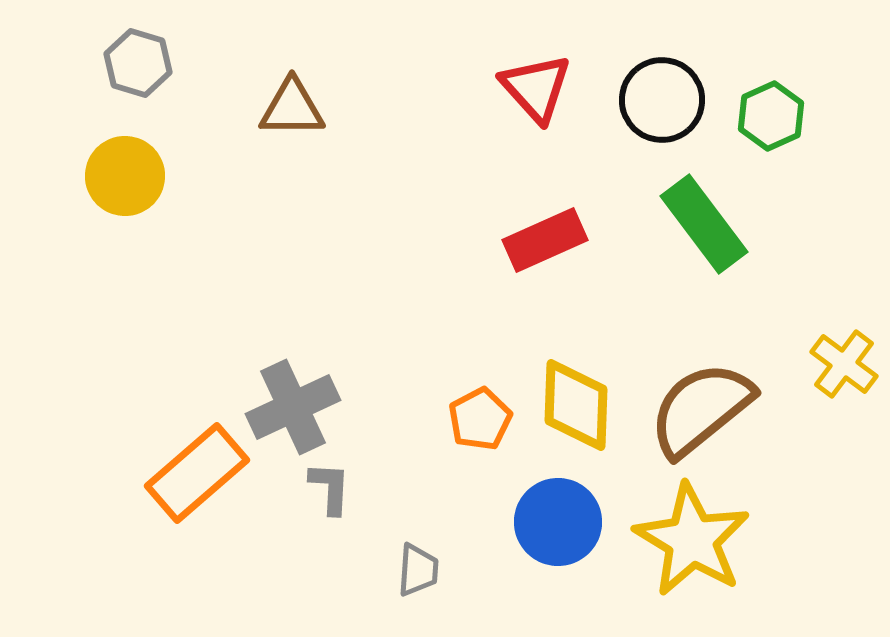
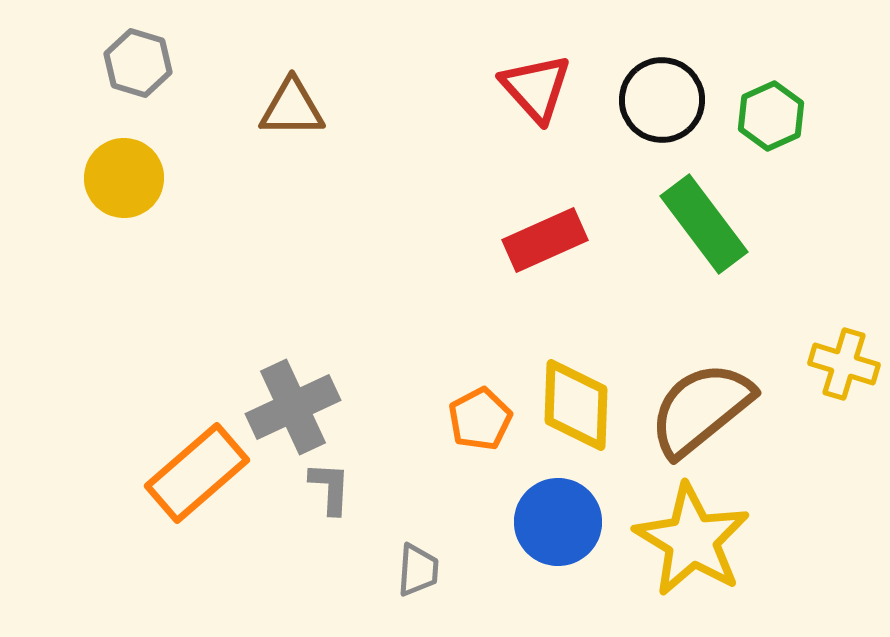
yellow circle: moved 1 px left, 2 px down
yellow cross: rotated 20 degrees counterclockwise
